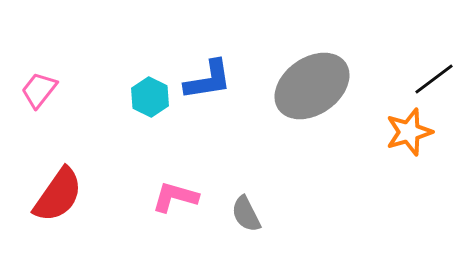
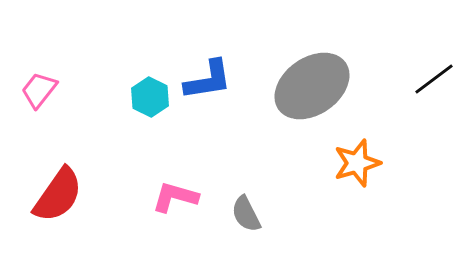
orange star: moved 52 px left, 31 px down
